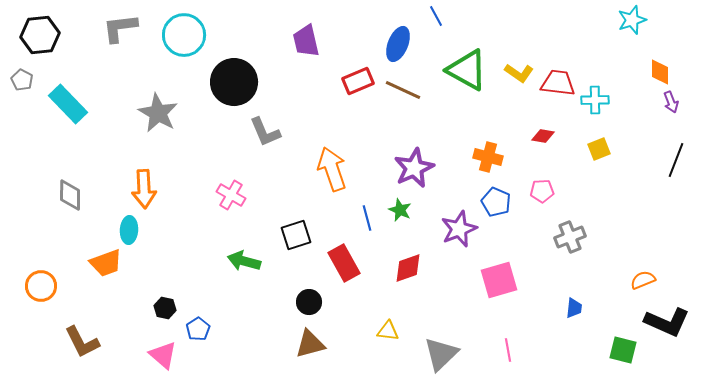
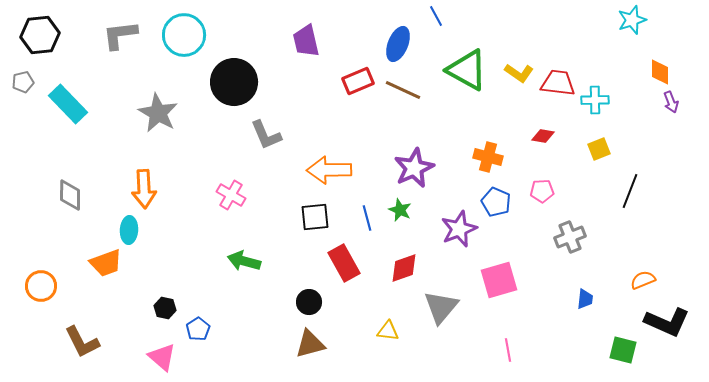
gray L-shape at (120, 28): moved 7 px down
gray pentagon at (22, 80): moved 1 px right, 2 px down; rotated 30 degrees clockwise
gray L-shape at (265, 132): moved 1 px right, 3 px down
black line at (676, 160): moved 46 px left, 31 px down
orange arrow at (332, 169): moved 3 px left, 1 px down; rotated 72 degrees counterclockwise
black square at (296, 235): moved 19 px right, 18 px up; rotated 12 degrees clockwise
red diamond at (408, 268): moved 4 px left
blue trapezoid at (574, 308): moved 11 px right, 9 px up
gray triangle at (441, 354): moved 47 px up; rotated 6 degrees counterclockwise
pink triangle at (163, 355): moved 1 px left, 2 px down
